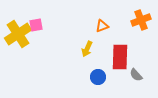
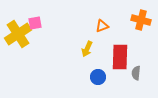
orange cross: rotated 36 degrees clockwise
pink square: moved 1 px left, 2 px up
gray semicircle: moved 2 px up; rotated 48 degrees clockwise
